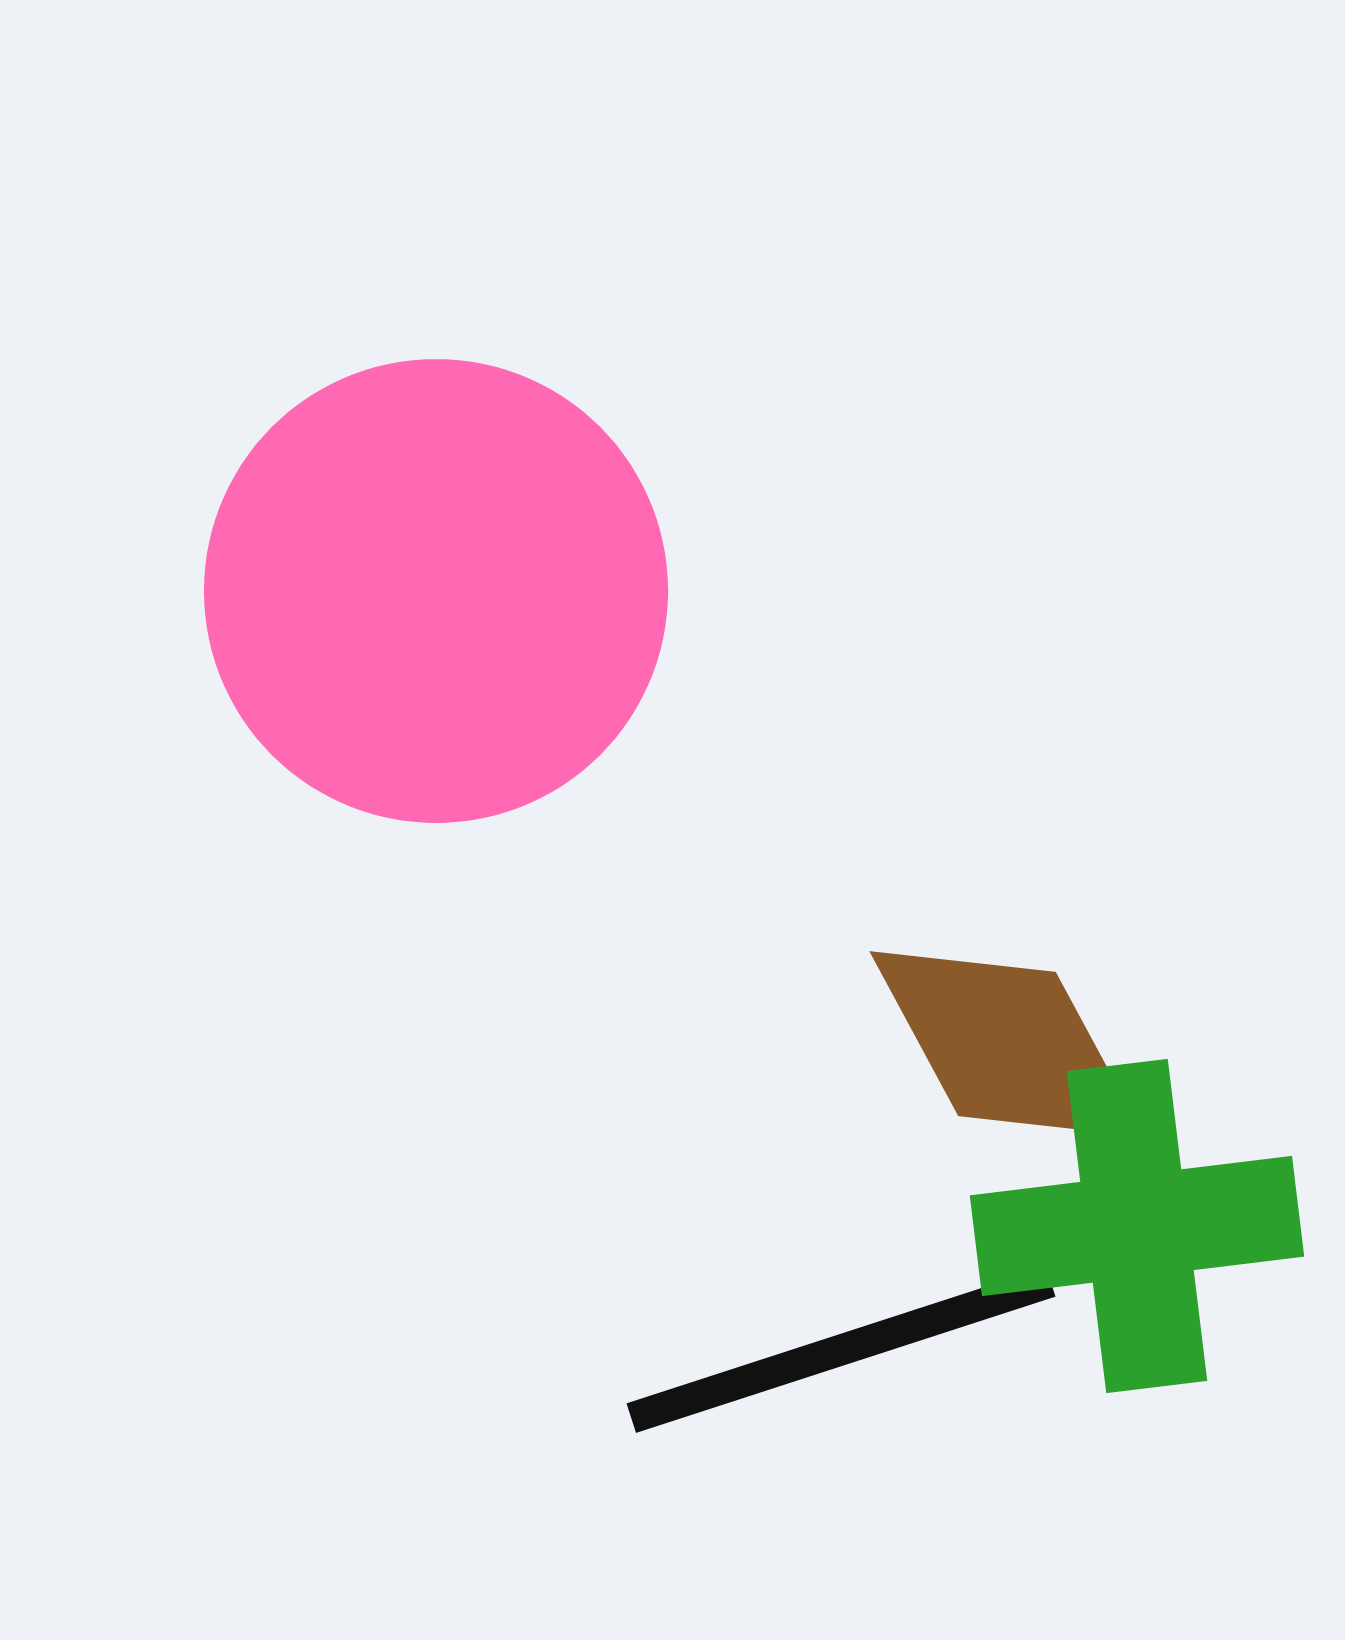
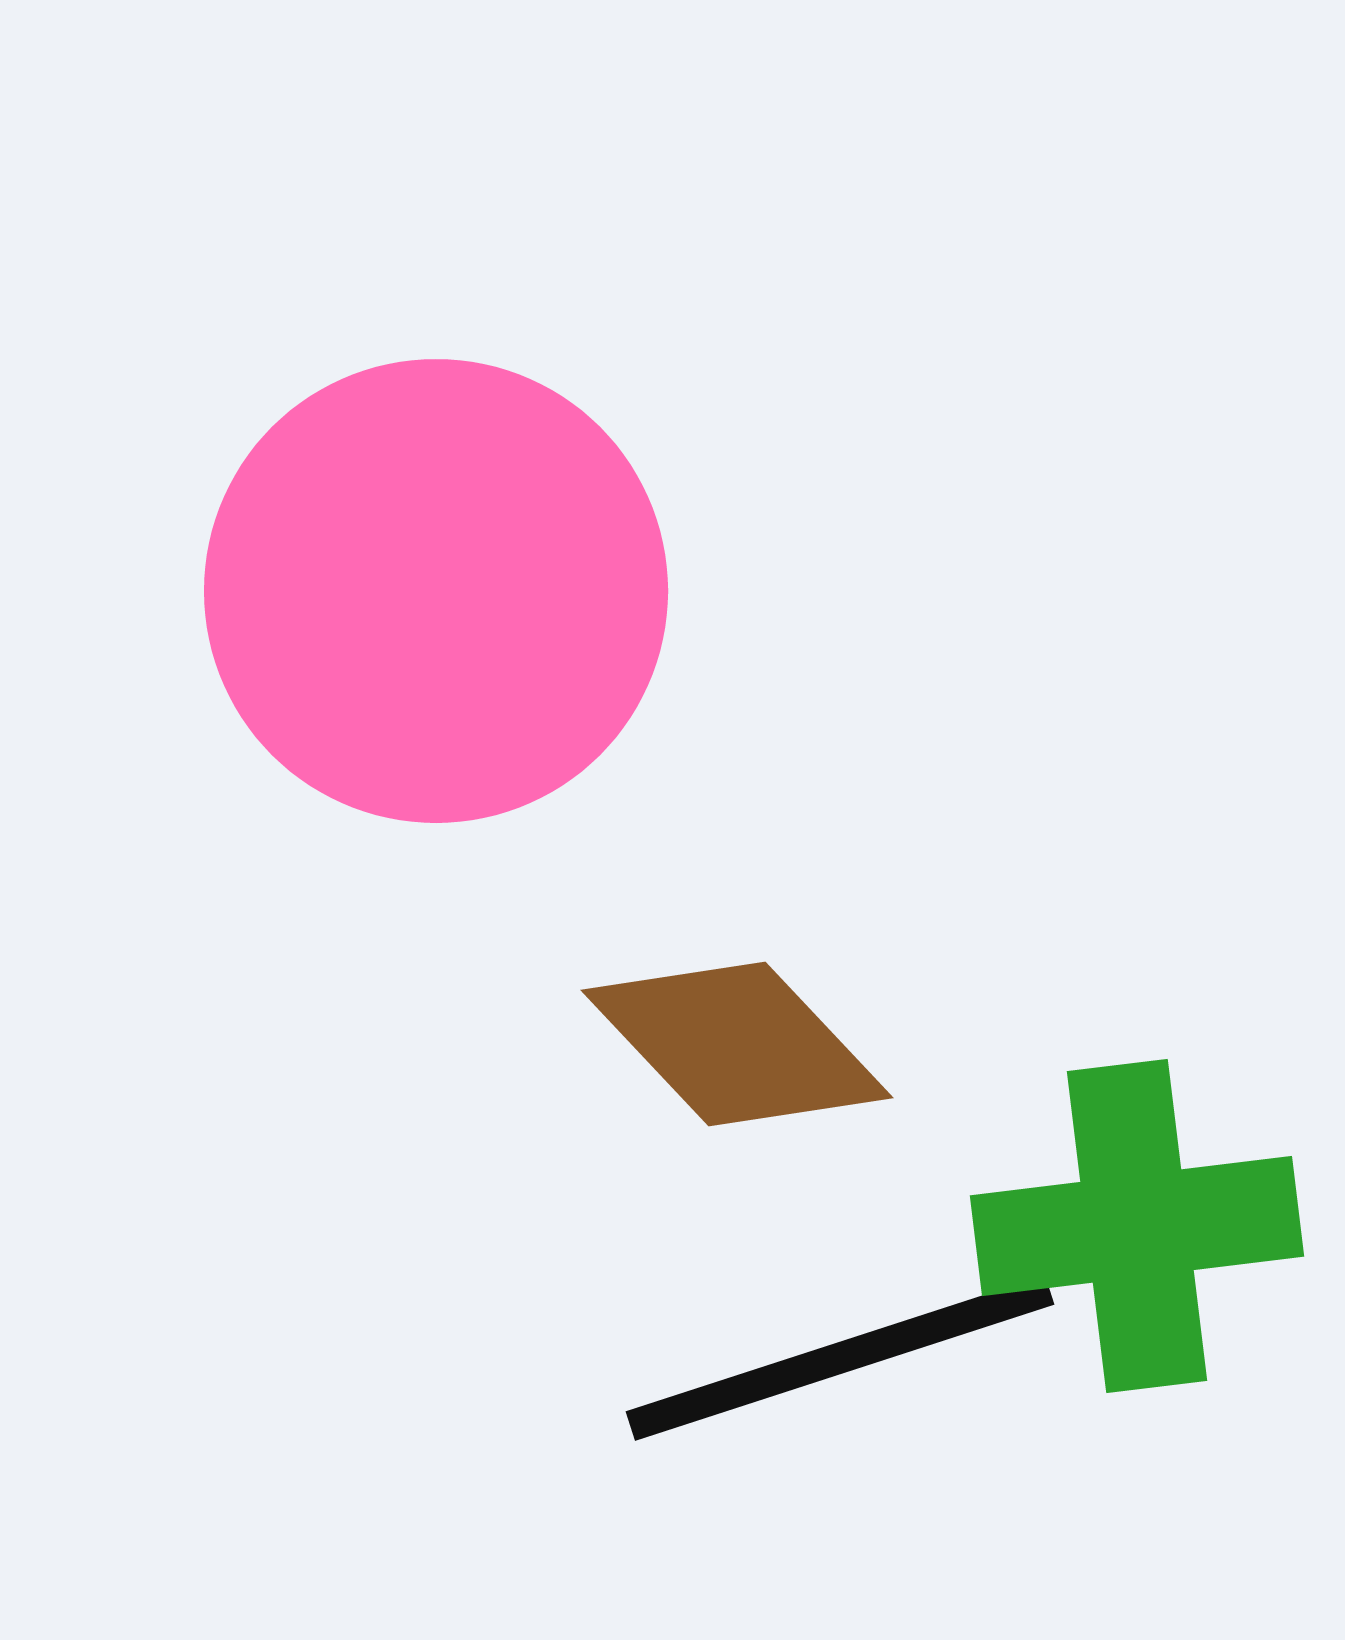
brown diamond: moved 270 px left; rotated 15 degrees counterclockwise
black line: moved 1 px left, 8 px down
